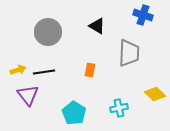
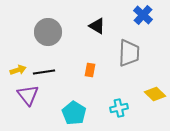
blue cross: rotated 24 degrees clockwise
